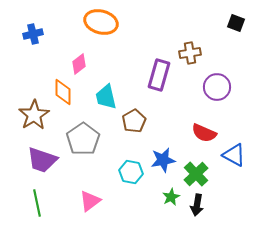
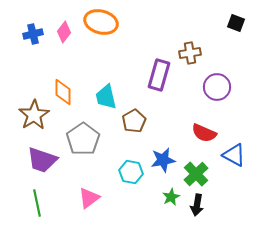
pink diamond: moved 15 px left, 32 px up; rotated 15 degrees counterclockwise
pink triangle: moved 1 px left, 3 px up
